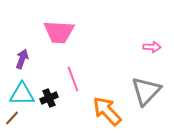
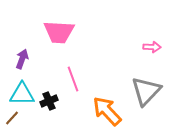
black cross: moved 3 px down
